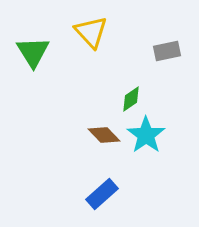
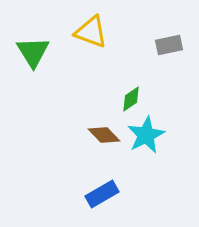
yellow triangle: rotated 27 degrees counterclockwise
gray rectangle: moved 2 px right, 6 px up
cyan star: rotated 9 degrees clockwise
blue rectangle: rotated 12 degrees clockwise
